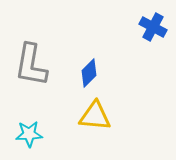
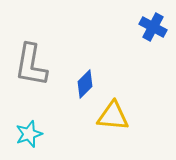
blue diamond: moved 4 px left, 11 px down
yellow triangle: moved 18 px right
cyan star: rotated 16 degrees counterclockwise
